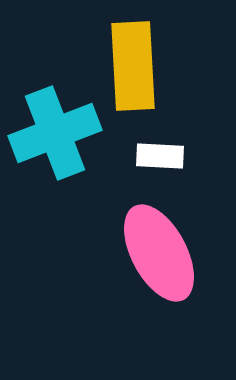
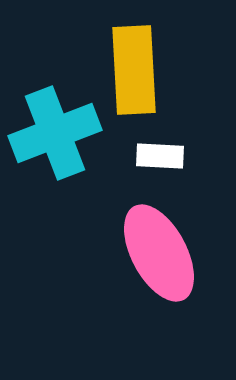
yellow rectangle: moved 1 px right, 4 px down
